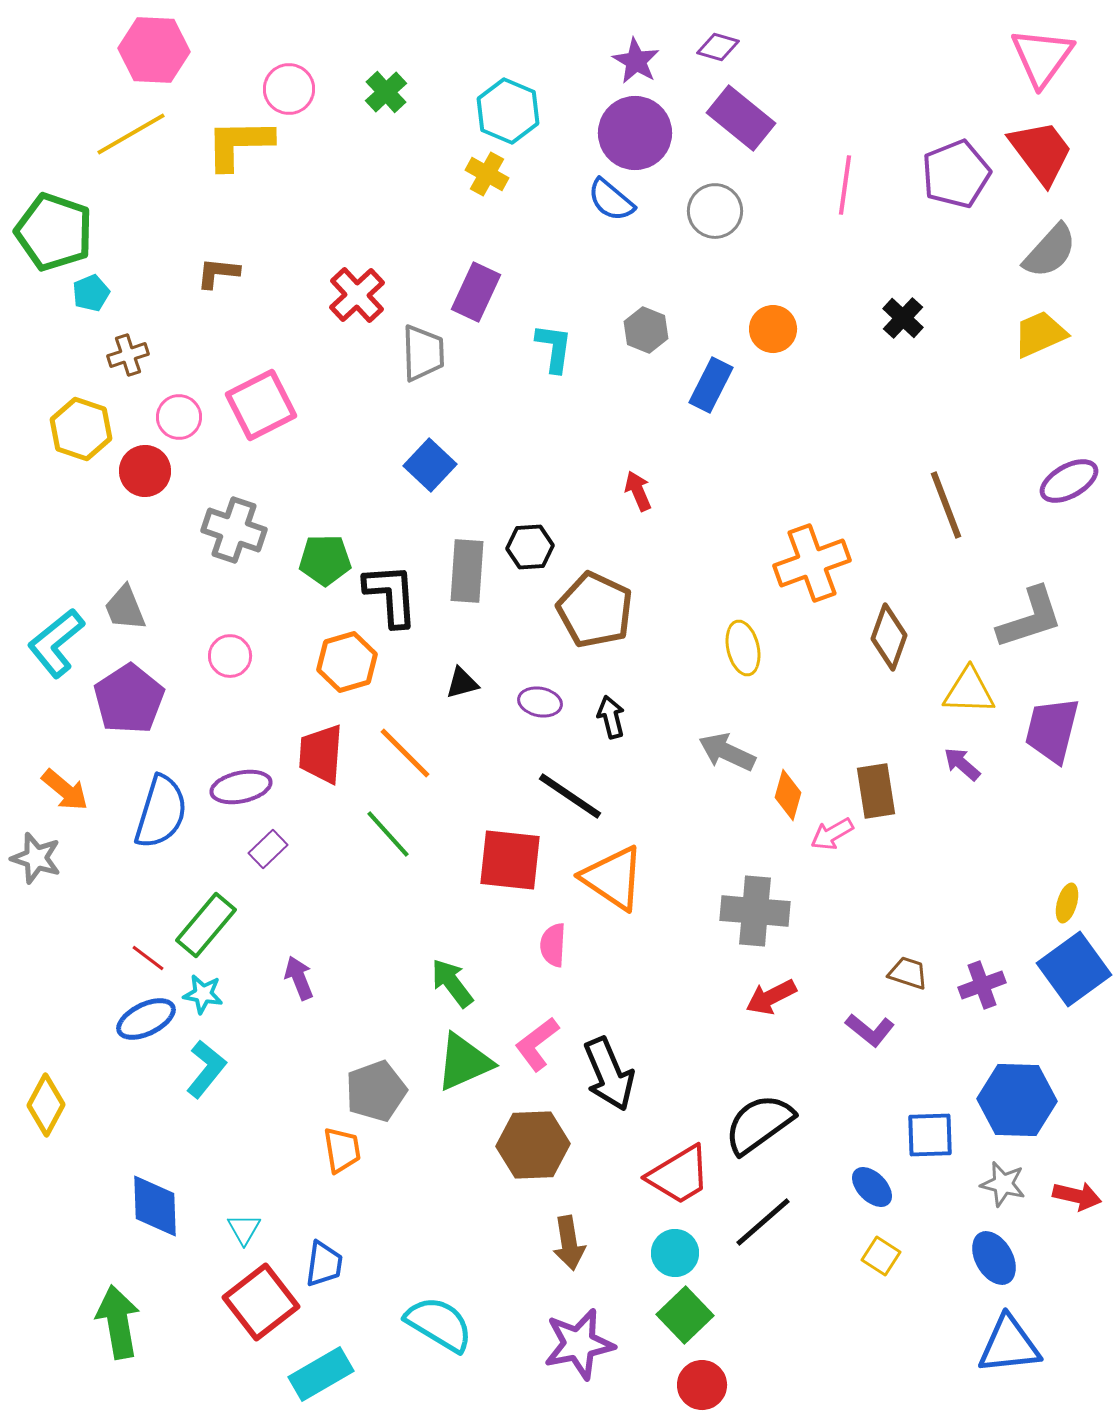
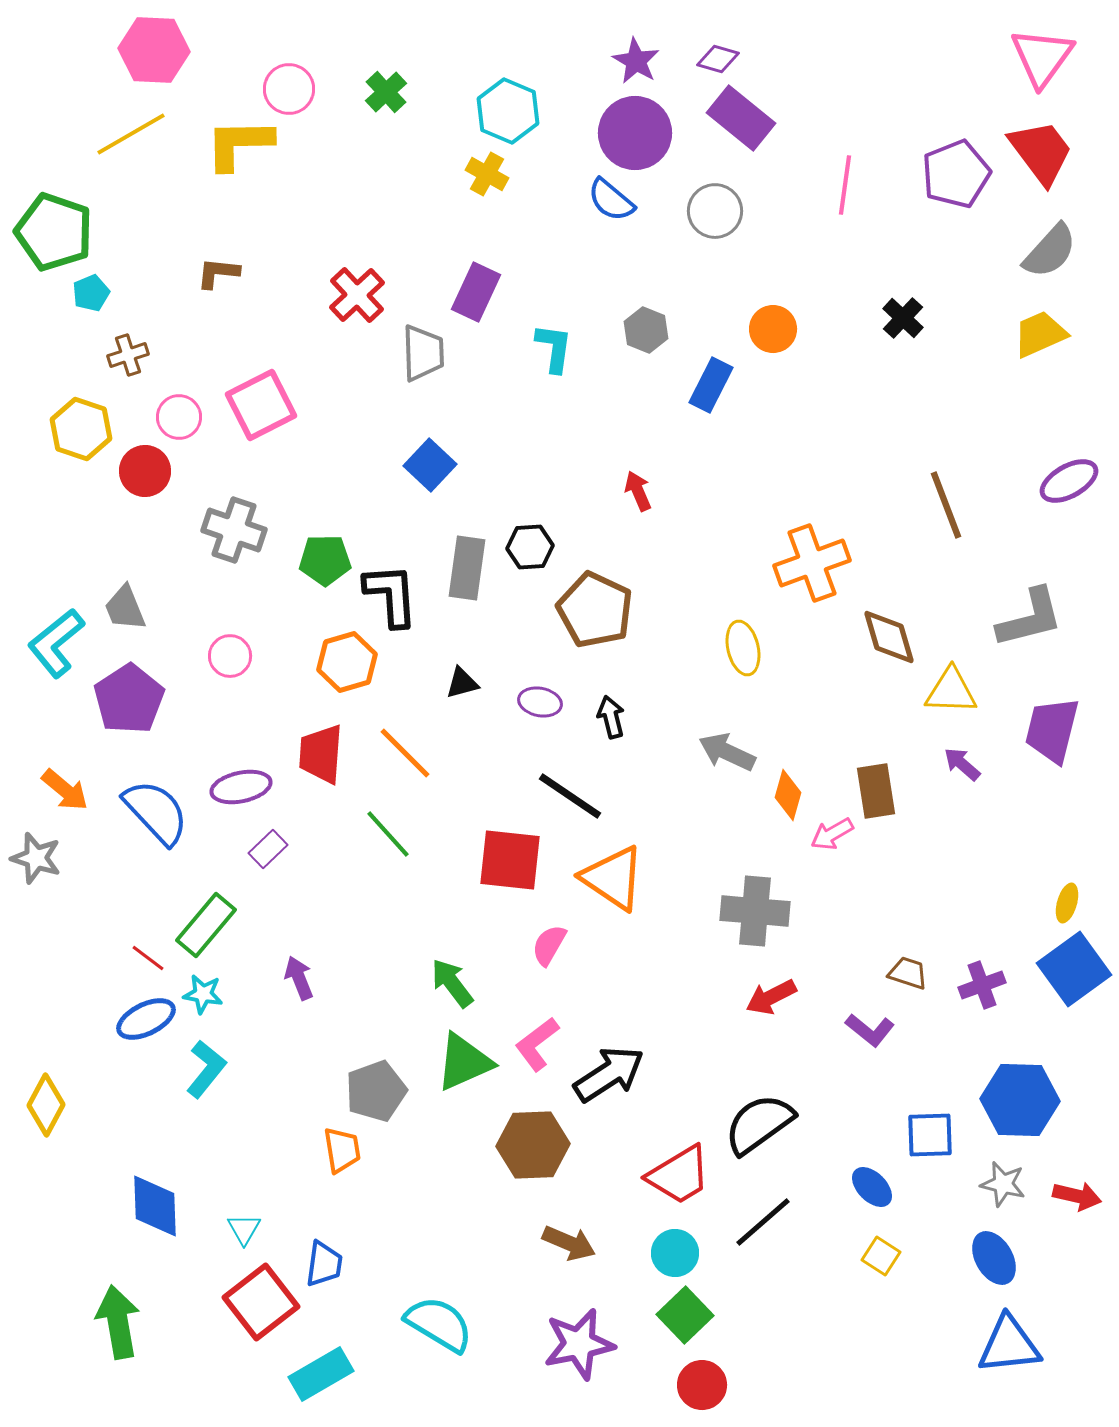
purple diamond at (718, 47): moved 12 px down
gray rectangle at (467, 571): moved 3 px up; rotated 4 degrees clockwise
gray L-shape at (1030, 618): rotated 4 degrees clockwise
brown diamond at (889, 637): rotated 36 degrees counterclockwise
yellow triangle at (969, 691): moved 18 px left
blue semicircle at (161, 812): moved 5 px left; rotated 60 degrees counterclockwise
pink semicircle at (553, 945): moved 4 px left; rotated 27 degrees clockwise
black arrow at (609, 1074): rotated 100 degrees counterclockwise
blue hexagon at (1017, 1100): moved 3 px right
brown arrow at (569, 1243): rotated 58 degrees counterclockwise
